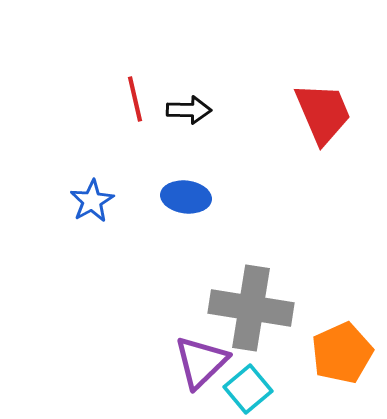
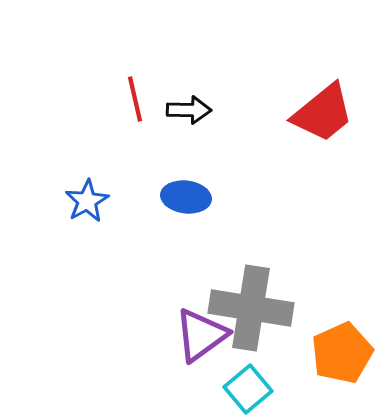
red trapezoid: rotated 74 degrees clockwise
blue star: moved 5 px left
purple triangle: moved 27 px up; rotated 8 degrees clockwise
